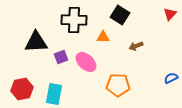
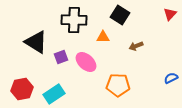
black triangle: rotated 35 degrees clockwise
cyan rectangle: rotated 45 degrees clockwise
